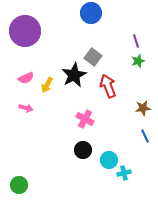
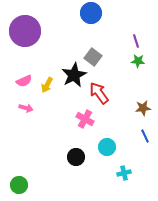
green star: rotated 24 degrees clockwise
pink semicircle: moved 2 px left, 3 px down
red arrow: moved 9 px left, 7 px down; rotated 15 degrees counterclockwise
black circle: moved 7 px left, 7 px down
cyan circle: moved 2 px left, 13 px up
